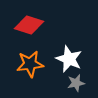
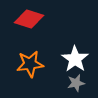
red diamond: moved 6 px up
white star: moved 6 px right; rotated 12 degrees clockwise
